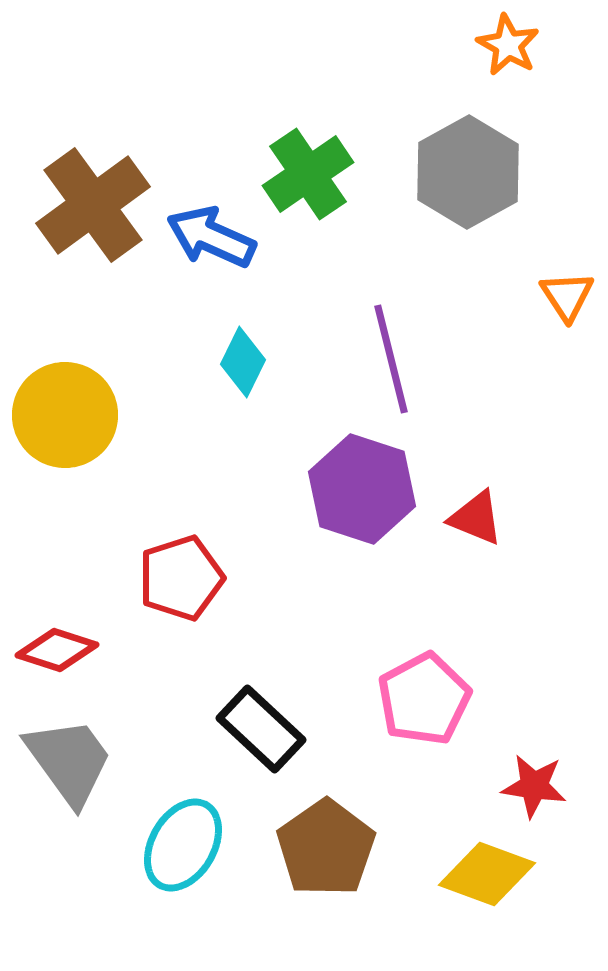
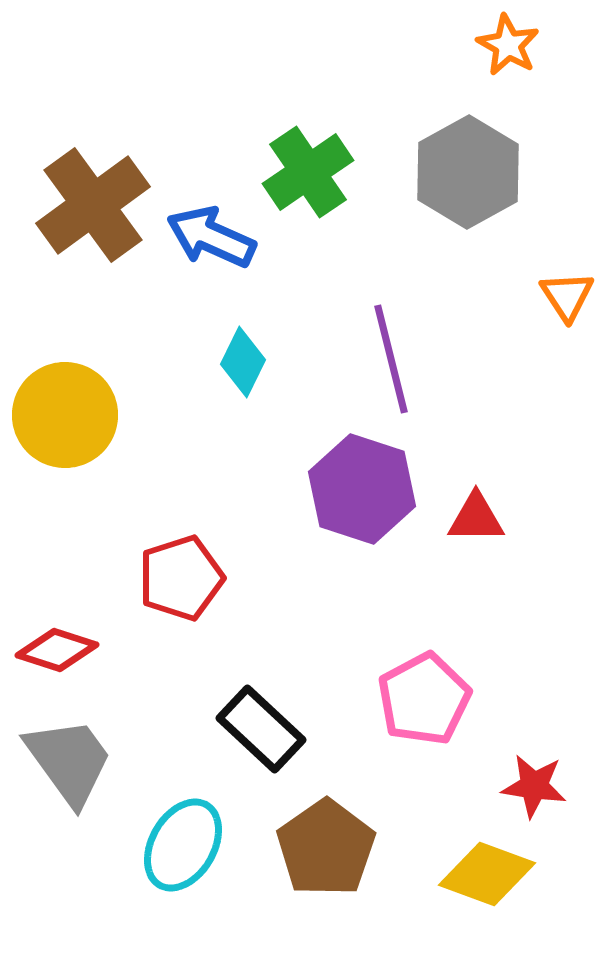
green cross: moved 2 px up
red triangle: rotated 22 degrees counterclockwise
